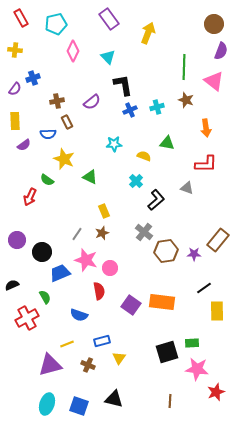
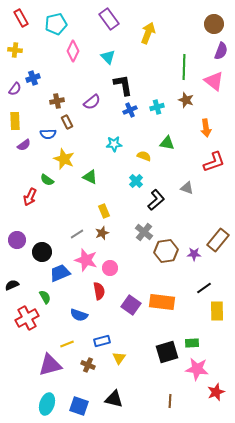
red L-shape at (206, 164): moved 8 px right, 2 px up; rotated 20 degrees counterclockwise
gray line at (77, 234): rotated 24 degrees clockwise
